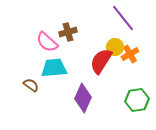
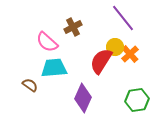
brown cross: moved 5 px right, 5 px up; rotated 12 degrees counterclockwise
orange cross: rotated 12 degrees counterclockwise
brown semicircle: moved 1 px left
